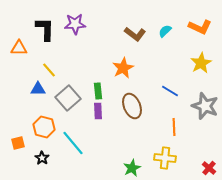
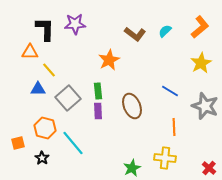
orange L-shape: rotated 65 degrees counterclockwise
orange triangle: moved 11 px right, 4 px down
orange star: moved 14 px left, 8 px up
orange hexagon: moved 1 px right, 1 px down
